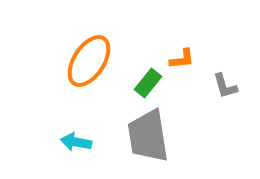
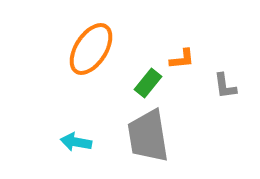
orange ellipse: moved 2 px right, 12 px up
gray L-shape: rotated 8 degrees clockwise
